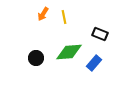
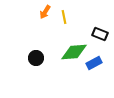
orange arrow: moved 2 px right, 2 px up
green diamond: moved 5 px right
blue rectangle: rotated 21 degrees clockwise
